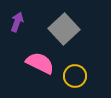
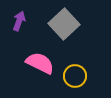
purple arrow: moved 2 px right, 1 px up
gray square: moved 5 px up
